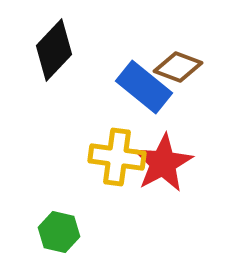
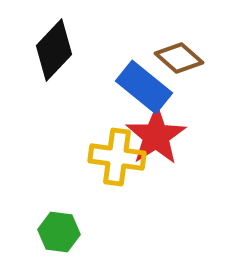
brown diamond: moved 1 px right, 9 px up; rotated 21 degrees clockwise
red star: moved 7 px left, 27 px up; rotated 4 degrees counterclockwise
green hexagon: rotated 6 degrees counterclockwise
